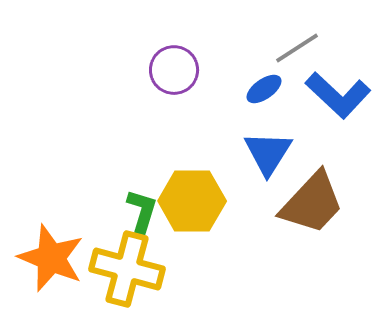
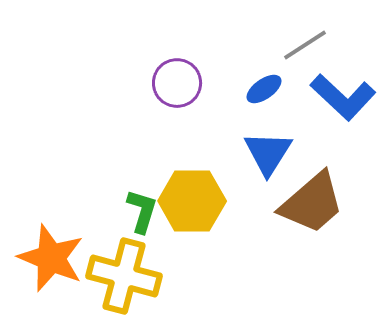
gray line: moved 8 px right, 3 px up
purple circle: moved 3 px right, 13 px down
blue L-shape: moved 5 px right, 2 px down
brown trapezoid: rotated 6 degrees clockwise
yellow cross: moved 3 px left, 7 px down
